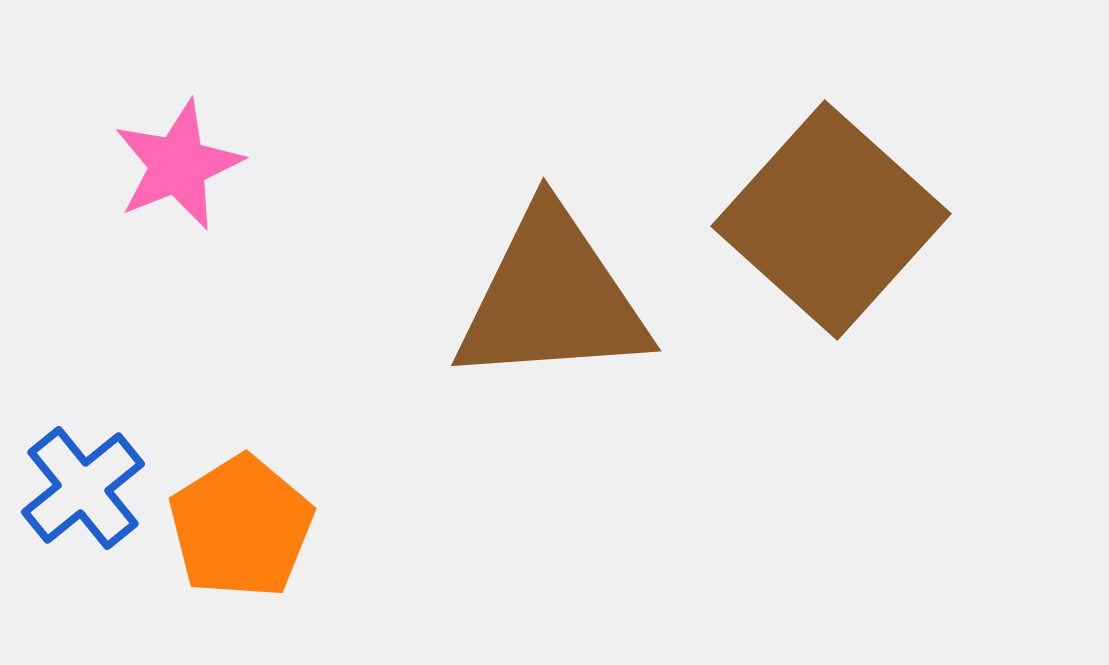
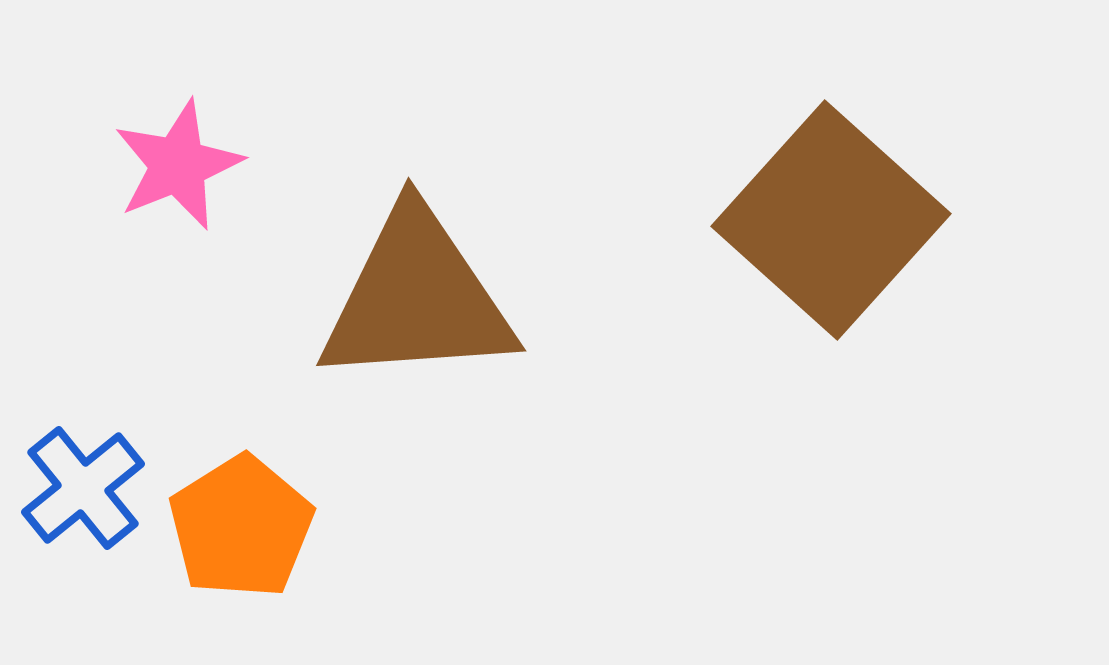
brown triangle: moved 135 px left
